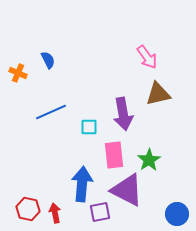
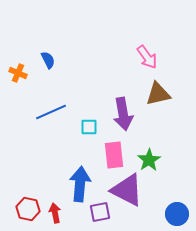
blue arrow: moved 2 px left
